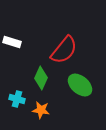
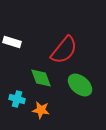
green diamond: rotated 45 degrees counterclockwise
